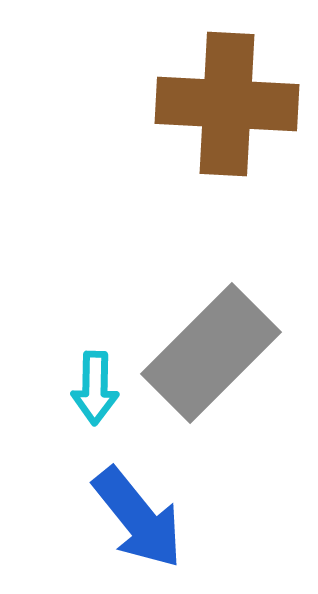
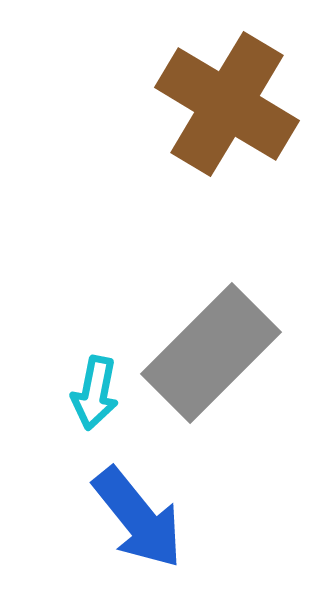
brown cross: rotated 28 degrees clockwise
cyan arrow: moved 5 px down; rotated 10 degrees clockwise
